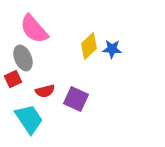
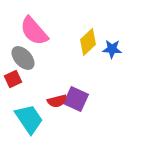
pink semicircle: moved 2 px down
yellow diamond: moved 1 px left, 4 px up
gray ellipse: rotated 20 degrees counterclockwise
red semicircle: moved 12 px right, 10 px down
